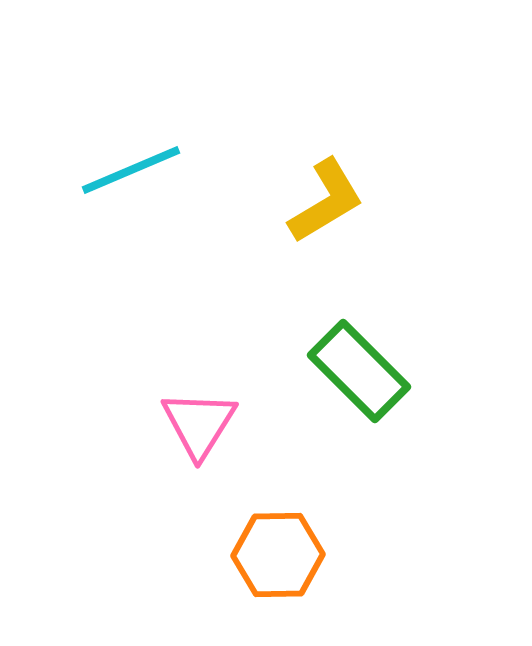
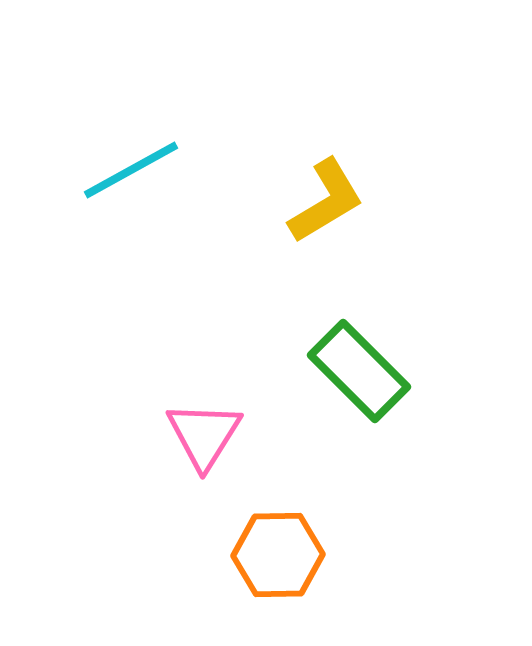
cyan line: rotated 6 degrees counterclockwise
pink triangle: moved 5 px right, 11 px down
